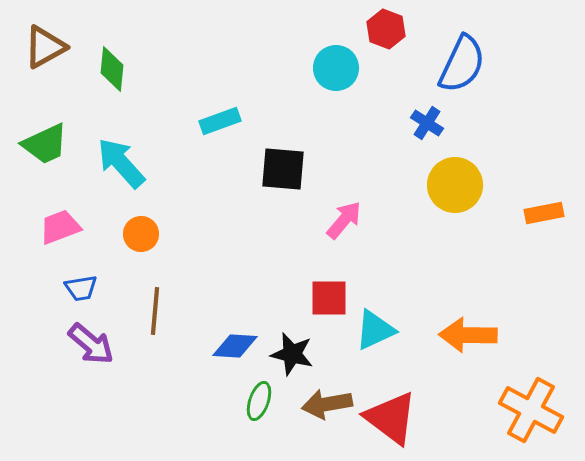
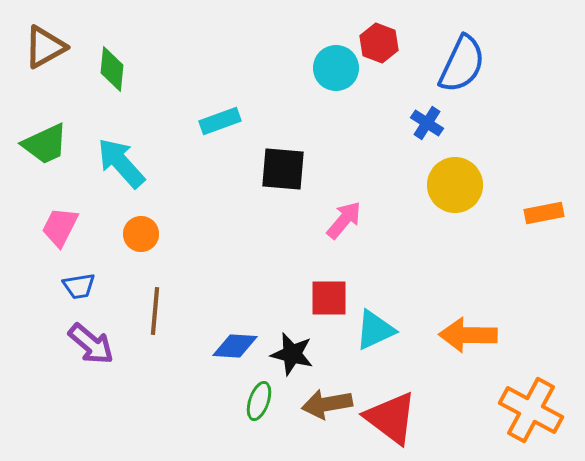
red hexagon: moved 7 px left, 14 px down
pink trapezoid: rotated 42 degrees counterclockwise
blue trapezoid: moved 2 px left, 2 px up
